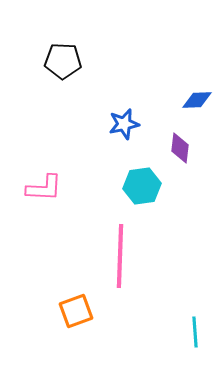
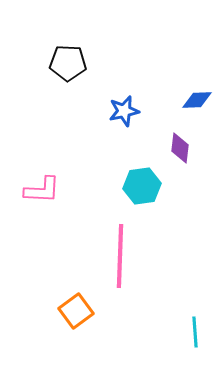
black pentagon: moved 5 px right, 2 px down
blue star: moved 13 px up
pink L-shape: moved 2 px left, 2 px down
orange square: rotated 16 degrees counterclockwise
